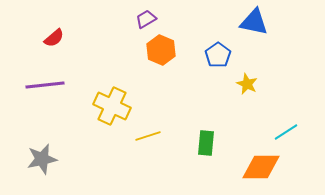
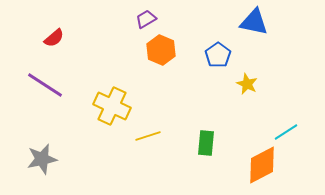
purple line: rotated 39 degrees clockwise
orange diamond: moved 1 px right, 2 px up; rotated 27 degrees counterclockwise
